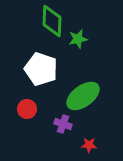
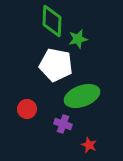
white pentagon: moved 15 px right, 4 px up; rotated 8 degrees counterclockwise
green ellipse: moved 1 px left; rotated 16 degrees clockwise
red star: rotated 21 degrees clockwise
